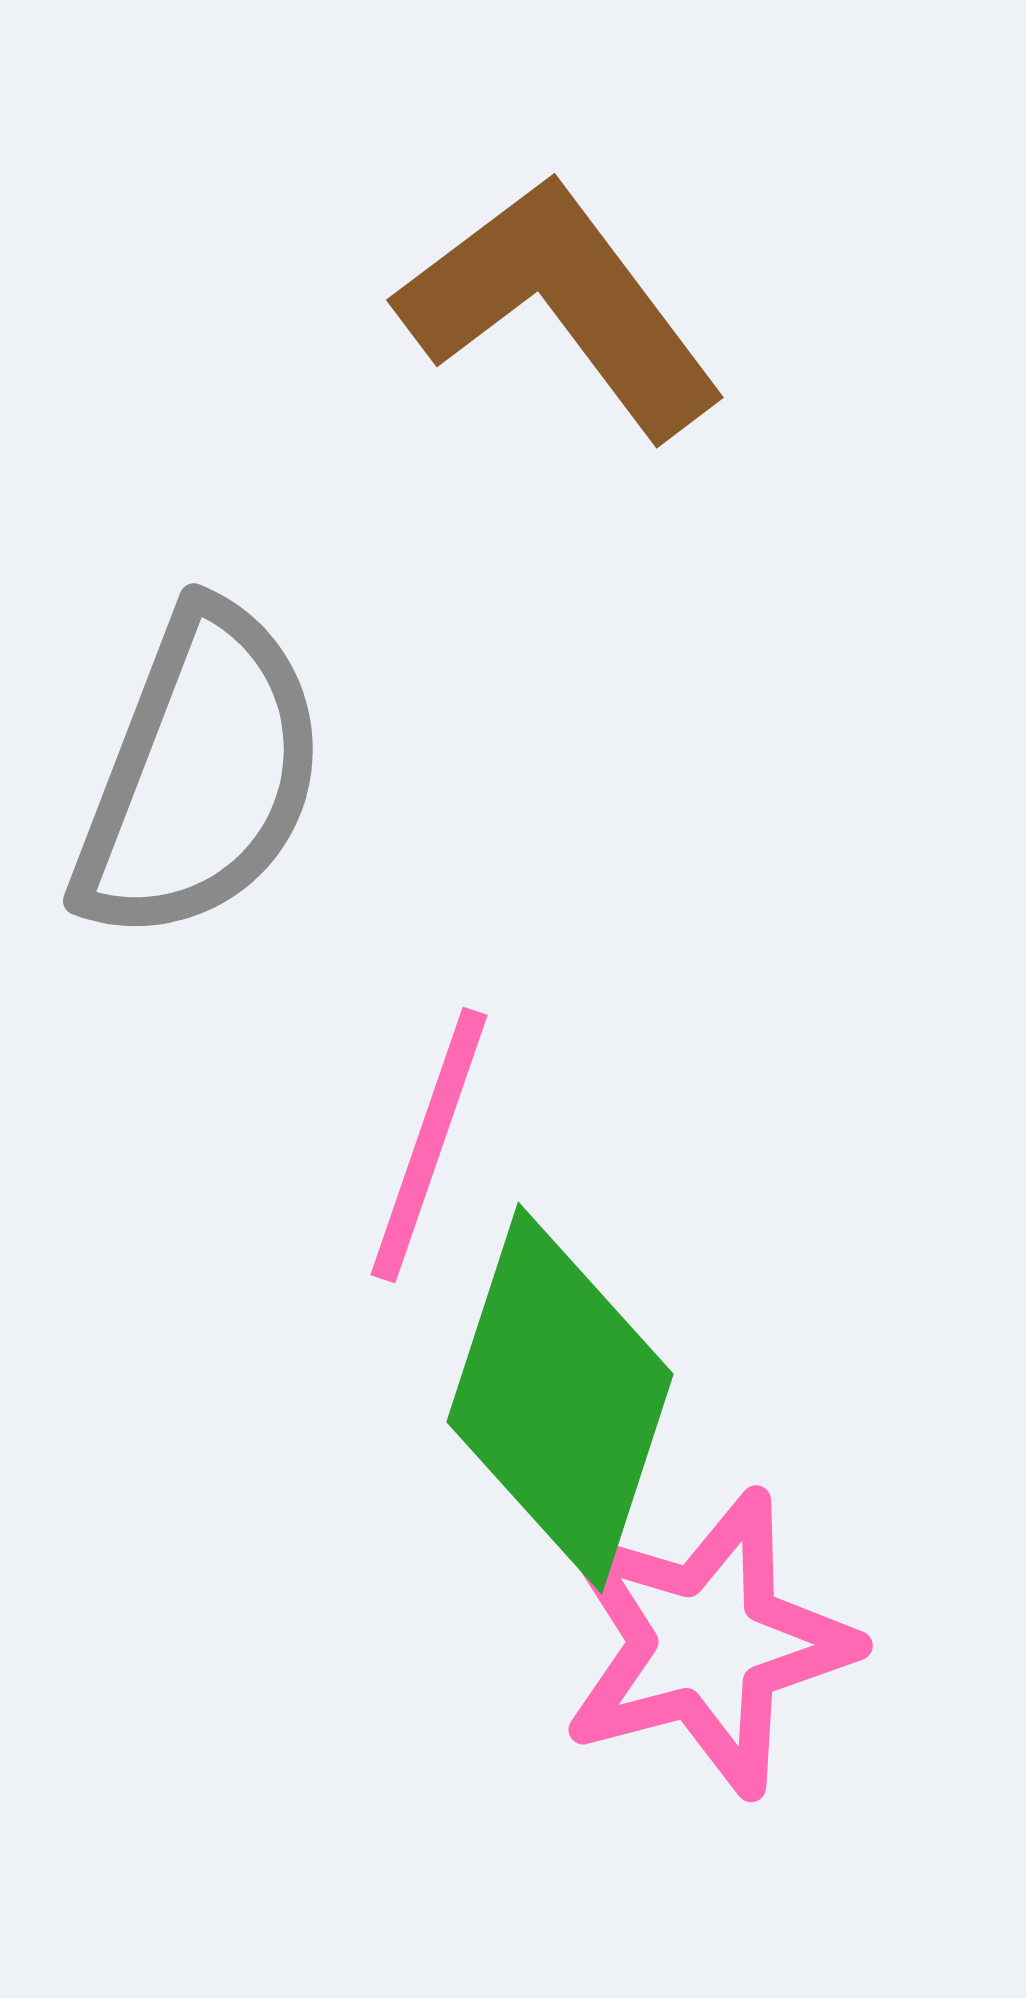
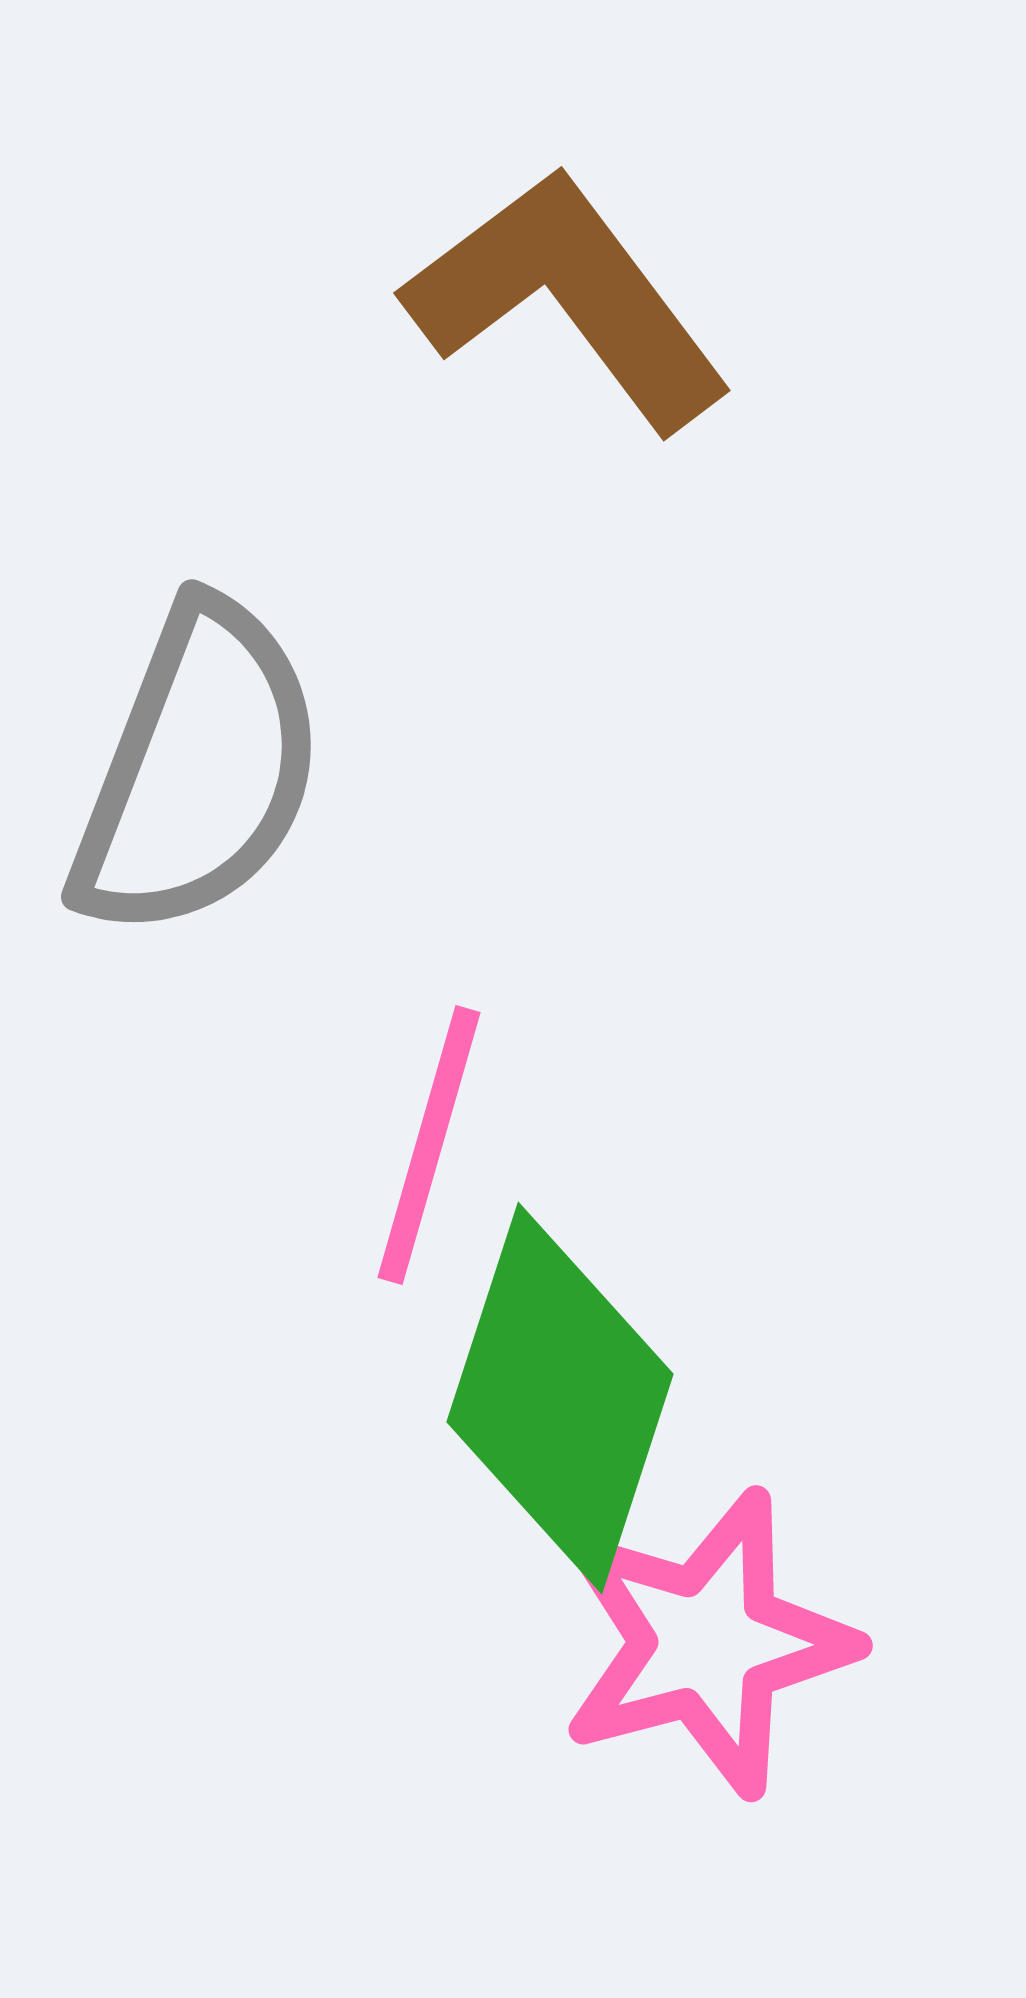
brown L-shape: moved 7 px right, 7 px up
gray semicircle: moved 2 px left, 4 px up
pink line: rotated 3 degrees counterclockwise
